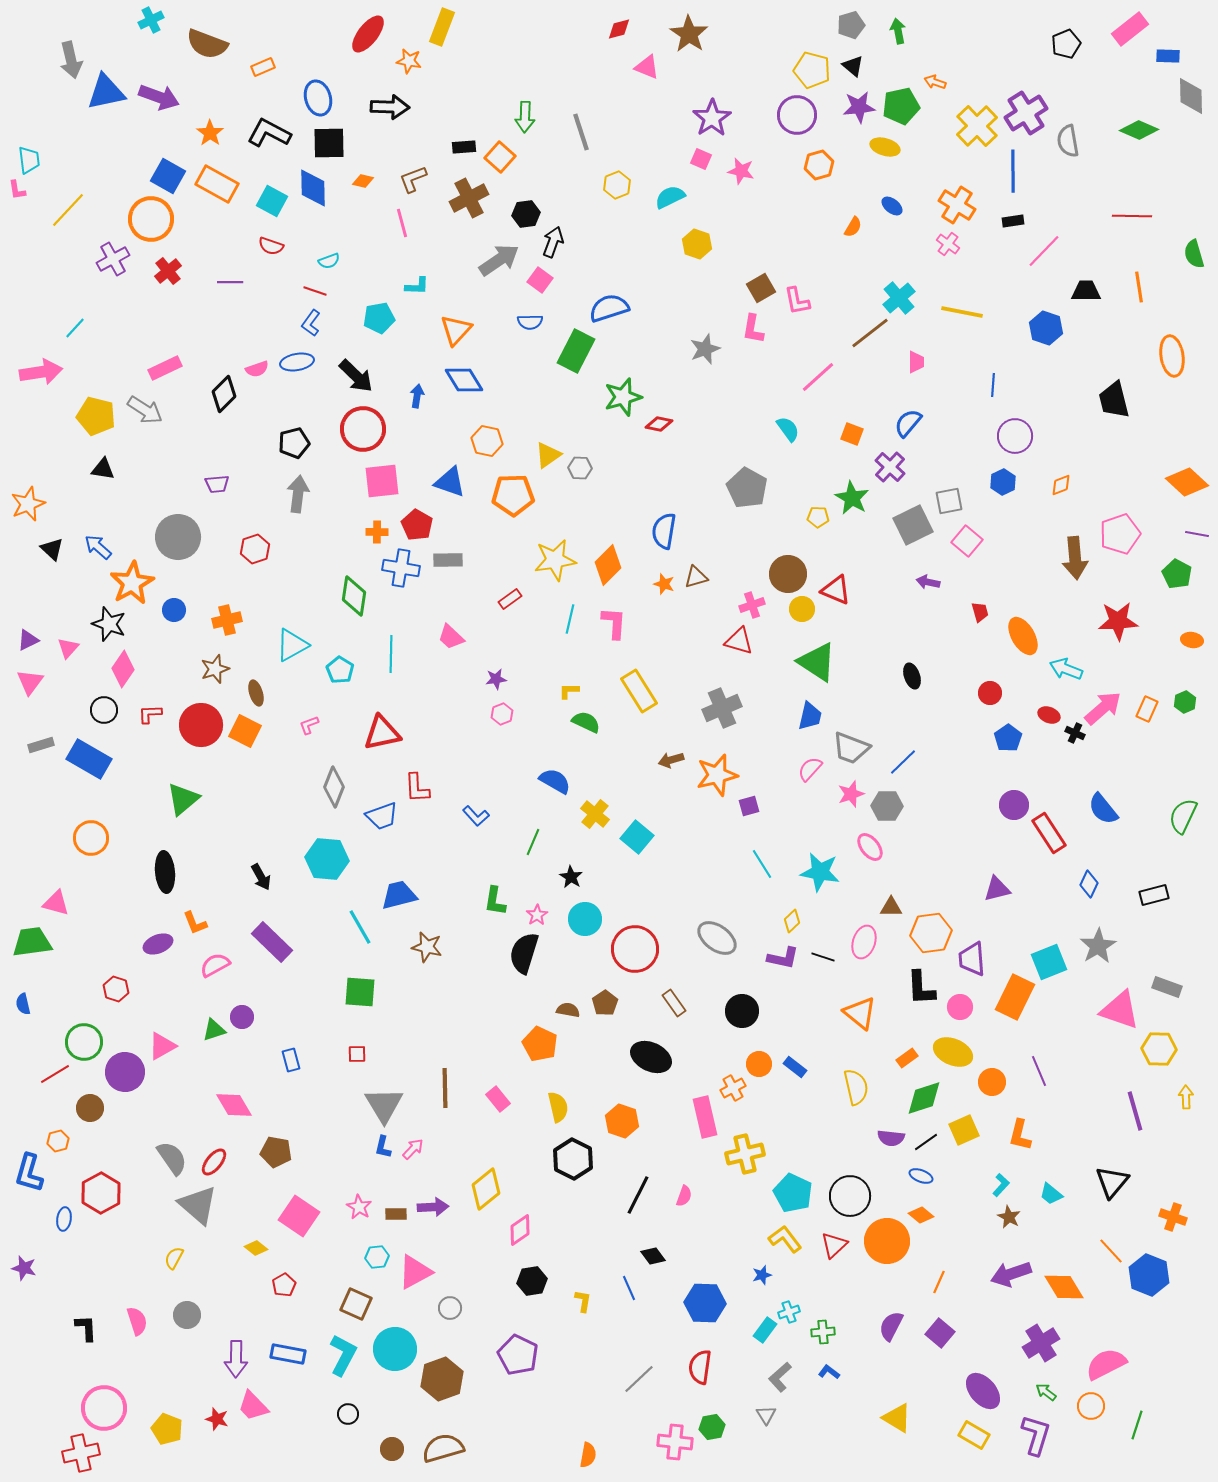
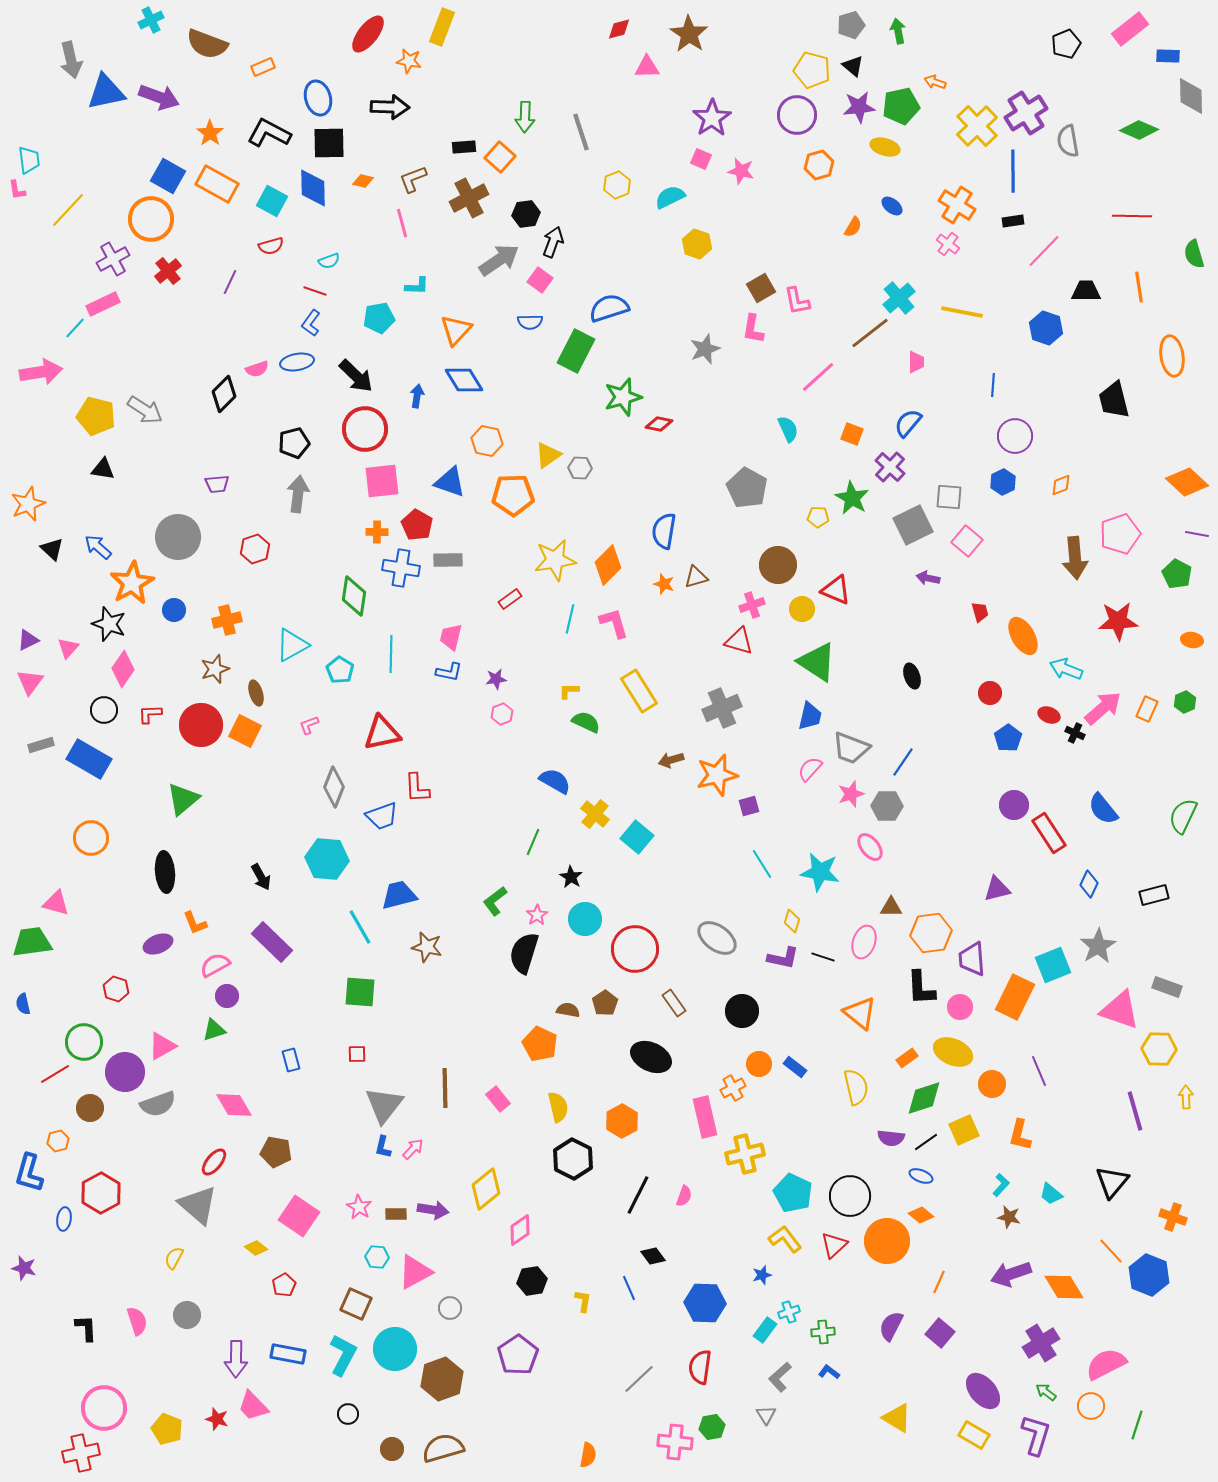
pink triangle at (647, 67): rotated 24 degrees counterclockwise
red semicircle at (271, 246): rotated 35 degrees counterclockwise
purple line at (230, 282): rotated 65 degrees counterclockwise
pink rectangle at (165, 368): moved 62 px left, 64 px up
red circle at (363, 429): moved 2 px right
cyan semicircle at (788, 429): rotated 12 degrees clockwise
gray square at (949, 501): moved 4 px up; rotated 16 degrees clockwise
brown circle at (788, 574): moved 10 px left, 9 px up
purple arrow at (928, 582): moved 4 px up
pink L-shape at (614, 623): rotated 20 degrees counterclockwise
pink trapezoid at (451, 637): rotated 60 degrees clockwise
blue line at (903, 762): rotated 12 degrees counterclockwise
blue L-shape at (476, 816): moved 27 px left, 144 px up; rotated 36 degrees counterclockwise
green L-shape at (495, 901): rotated 44 degrees clockwise
yellow diamond at (792, 921): rotated 30 degrees counterclockwise
cyan square at (1049, 962): moved 4 px right, 3 px down
purple circle at (242, 1017): moved 15 px left, 21 px up
orange circle at (992, 1082): moved 2 px down
gray triangle at (384, 1105): rotated 9 degrees clockwise
orange hexagon at (622, 1121): rotated 12 degrees clockwise
gray semicircle at (172, 1158): moved 14 px left, 54 px up; rotated 105 degrees clockwise
purple arrow at (433, 1207): moved 3 px down; rotated 12 degrees clockwise
brown star at (1009, 1217): rotated 15 degrees counterclockwise
cyan hexagon at (377, 1257): rotated 10 degrees clockwise
purple pentagon at (518, 1355): rotated 12 degrees clockwise
